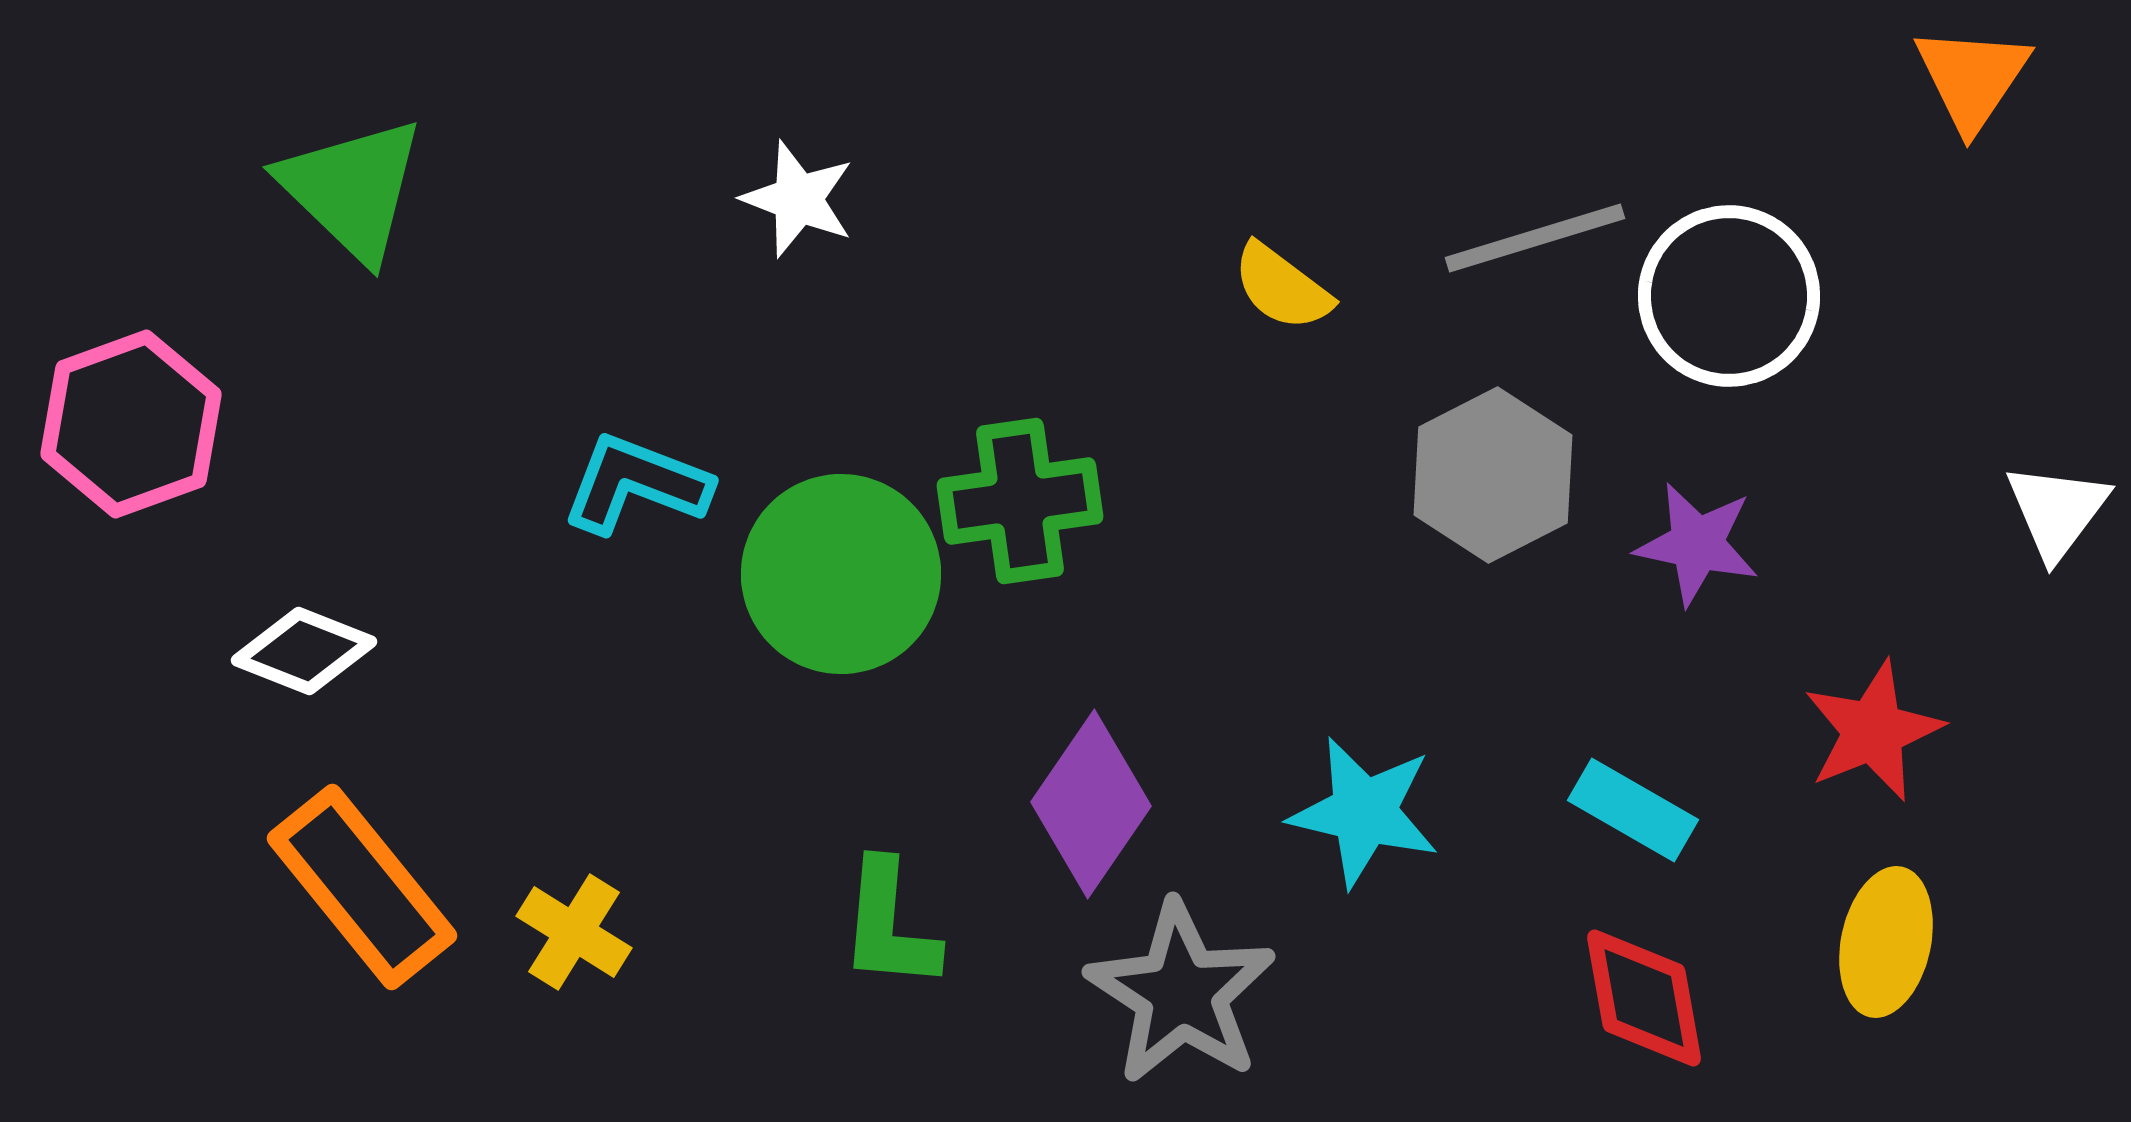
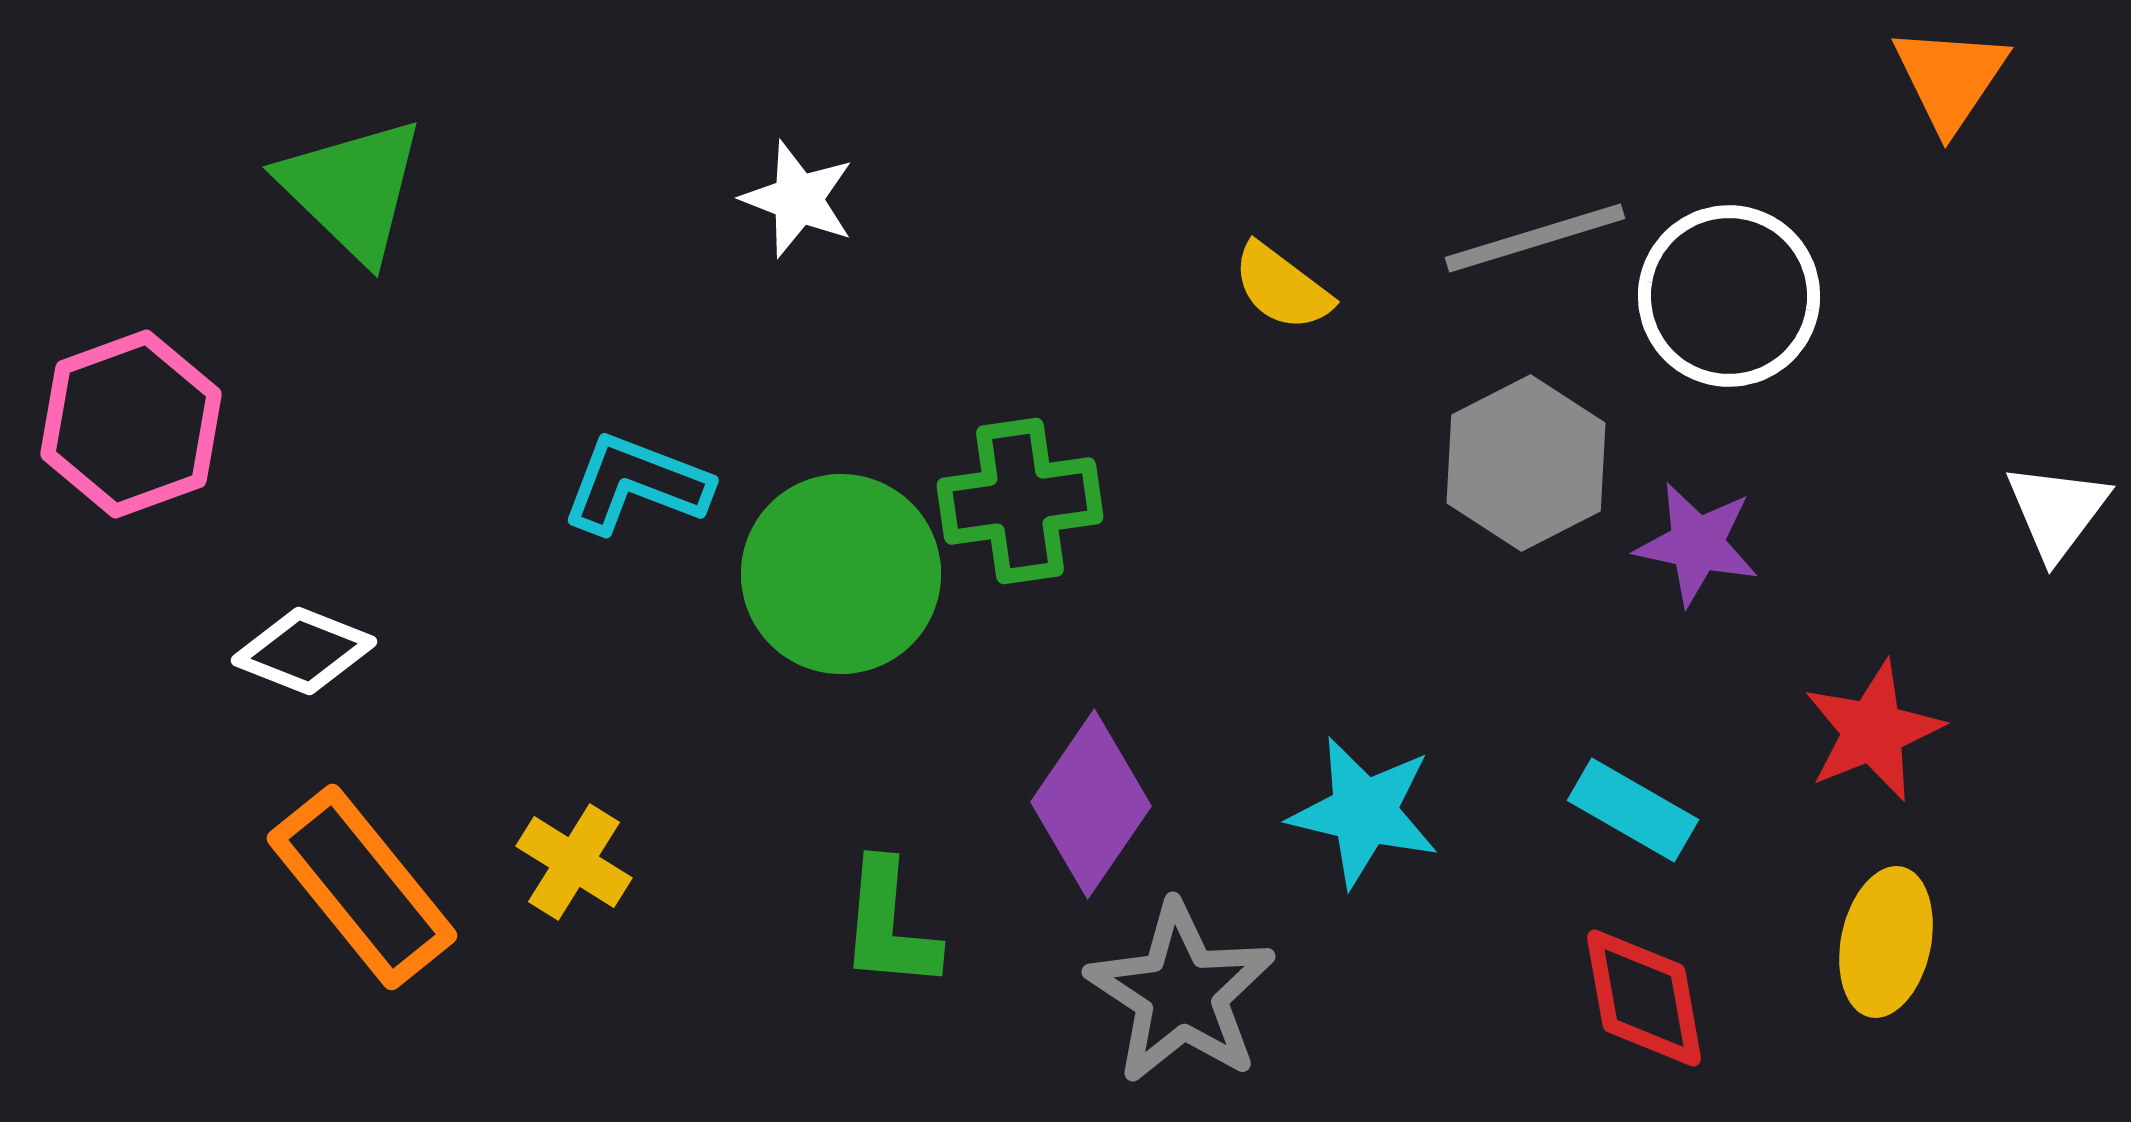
orange triangle: moved 22 px left
gray hexagon: moved 33 px right, 12 px up
yellow cross: moved 70 px up
